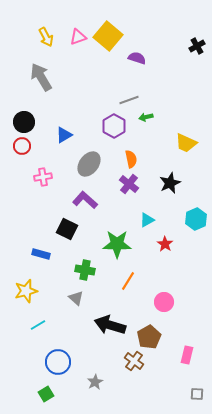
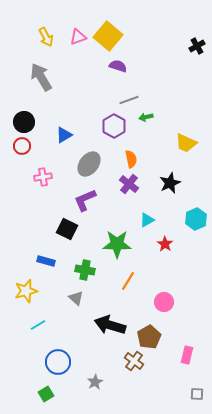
purple semicircle: moved 19 px left, 8 px down
purple L-shape: rotated 65 degrees counterclockwise
blue rectangle: moved 5 px right, 7 px down
